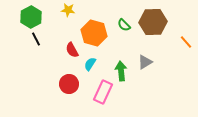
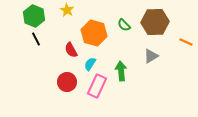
yellow star: moved 1 px left; rotated 24 degrees clockwise
green hexagon: moved 3 px right, 1 px up; rotated 10 degrees counterclockwise
brown hexagon: moved 2 px right
orange line: rotated 24 degrees counterclockwise
red semicircle: moved 1 px left
gray triangle: moved 6 px right, 6 px up
red circle: moved 2 px left, 2 px up
pink rectangle: moved 6 px left, 6 px up
